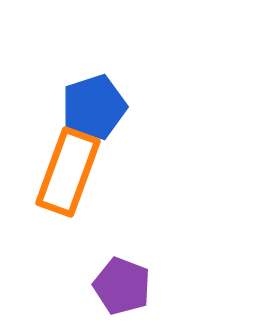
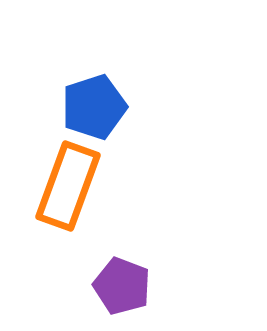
orange rectangle: moved 14 px down
